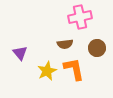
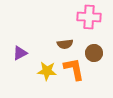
pink cross: moved 9 px right; rotated 15 degrees clockwise
brown circle: moved 3 px left, 5 px down
purple triangle: rotated 42 degrees clockwise
yellow star: rotated 30 degrees clockwise
